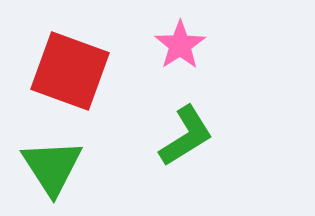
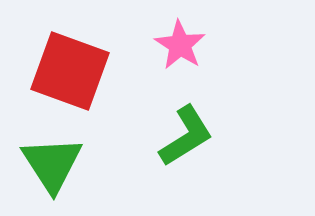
pink star: rotated 6 degrees counterclockwise
green triangle: moved 3 px up
